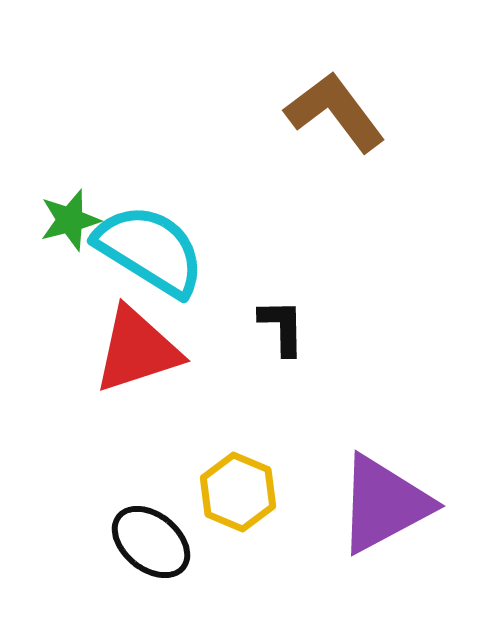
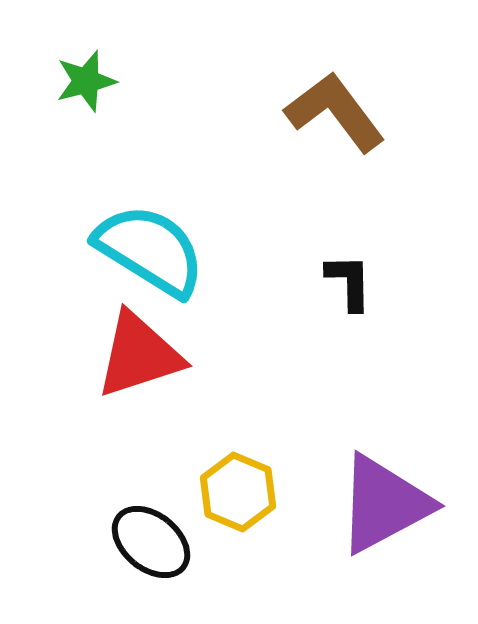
green star: moved 16 px right, 139 px up
black L-shape: moved 67 px right, 45 px up
red triangle: moved 2 px right, 5 px down
